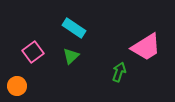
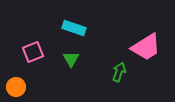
cyan rectangle: rotated 15 degrees counterclockwise
pink square: rotated 15 degrees clockwise
green triangle: moved 3 px down; rotated 18 degrees counterclockwise
orange circle: moved 1 px left, 1 px down
